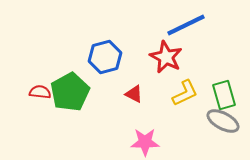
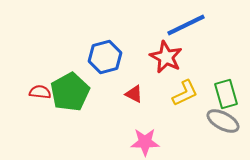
green rectangle: moved 2 px right, 1 px up
